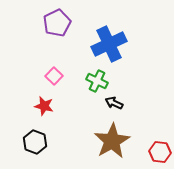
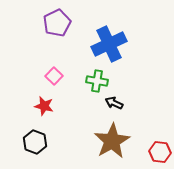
green cross: rotated 15 degrees counterclockwise
